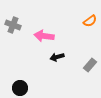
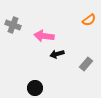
orange semicircle: moved 1 px left, 1 px up
black arrow: moved 3 px up
gray rectangle: moved 4 px left, 1 px up
black circle: moved 15 px right
